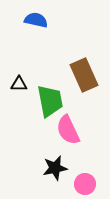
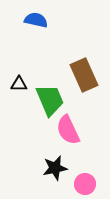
green trapezoid: moved 1 px up; rotated 12 degrees counterclockwise
